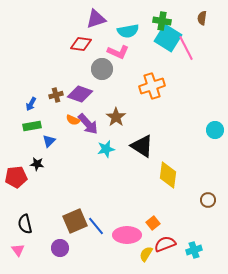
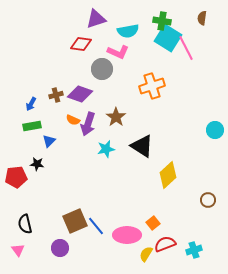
purple arrow: rotated 60 degrees clockwise
yellow diamond: rotated 40 degrees clockwise
